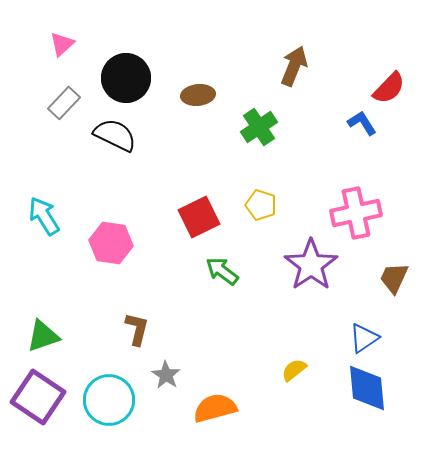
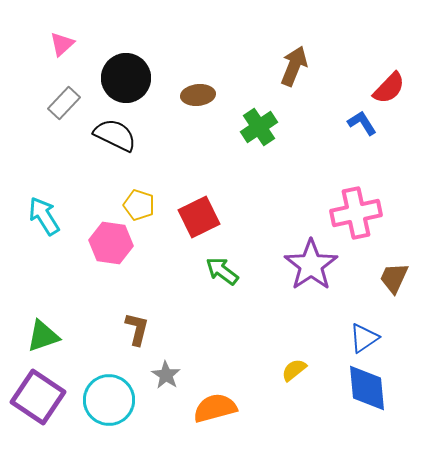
yellow pentagon: moved 122 px left
